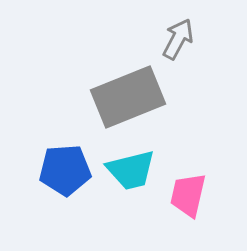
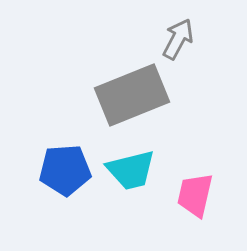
gray rectangle: moved 4 px right, 2 px up
pink trapezoid: moved 7 px right
